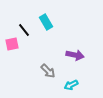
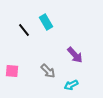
pink square: moved 27 px down; rotated 16 degrees clockwise
purple arrow: rotated 36 degrees clockwise
